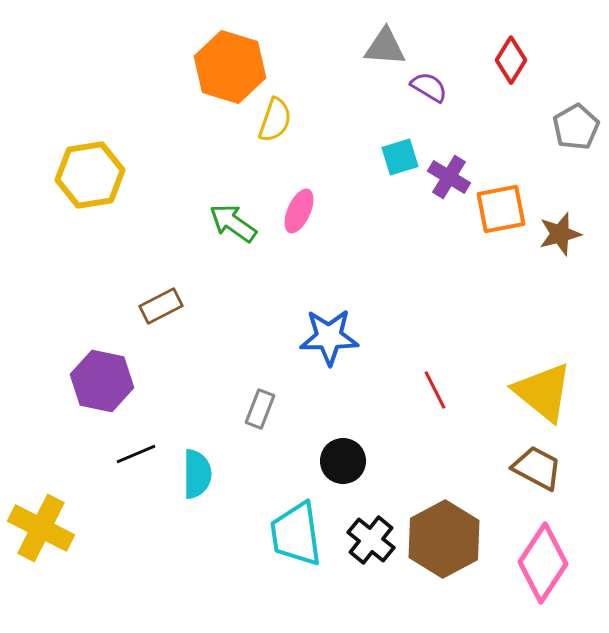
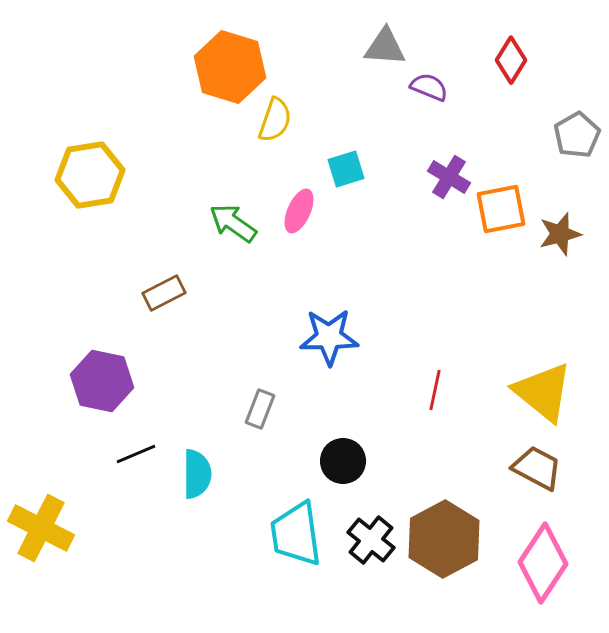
purple semicircle: rotated 9 degrees counterclockwise
gray pentagon: moved 1 px right, 8 px down
cyan square: moved 54 px left, 12 px down
brown rectangle: moved 3 px right, 13 px up
red line: rotated 39 degrees clockwise
